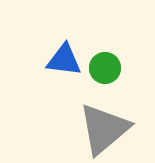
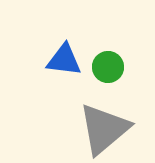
green circle: moved 3 px right, 1 px up
